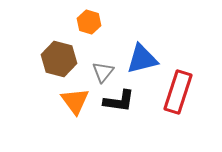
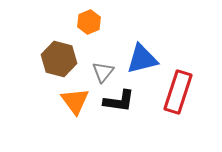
orange hexagon: rotated 20 degrees clockwise
